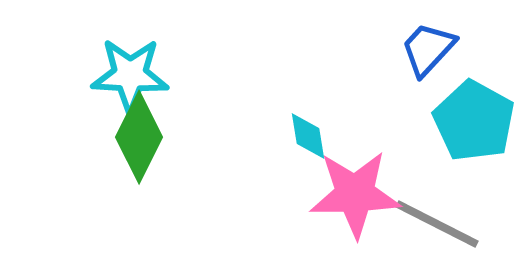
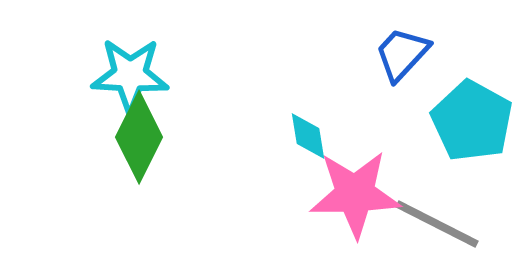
blue trapezoid: moved 26 px left, 5 px down
cyan pentagon: moved 2 px left
